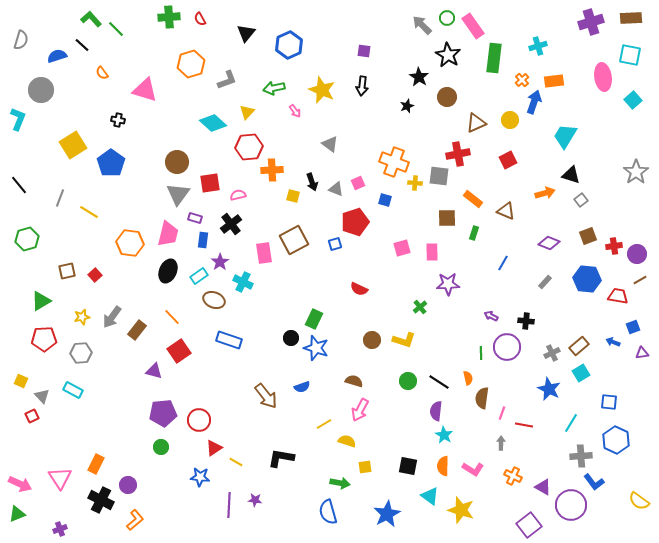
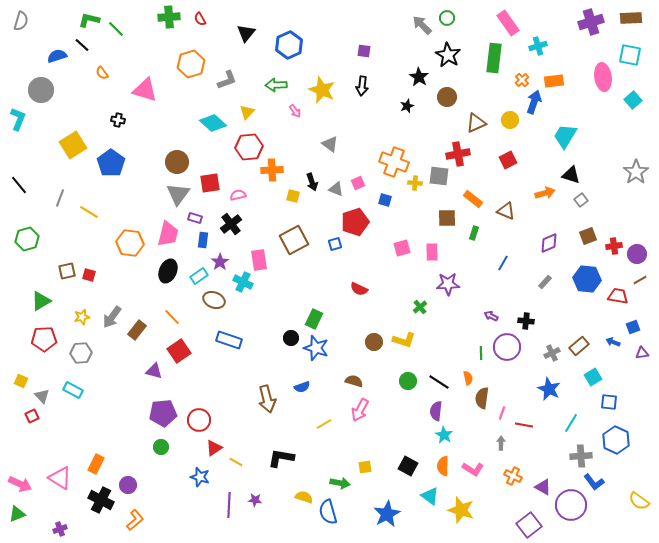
green L-shape at (91, 19): moved 2 px left, 1 px down; rotated 35 degrees counterclockwise
pink rectangle at (473, 26): moved 35 px right, 3 px up
gray semicircle at (21, 40): moved 19 px up
green arrow at (274, 88): moved 2 px right, 3 px up; rotated 10 degrees clockwise
purple diamond at (549, 243): rotated 45 degrees counterclockwise
pink rectangle at (264, 253): moved 5 px left, 7 px down
red square at (95, 275): moved 6 px left; rotated 32 degrees counterclockwise
brown circle at (372, 340): moved 2 px right, 2 px down
cyan square at (581, 373): moved 12 px right, 4 px down
brown arrow at (266, 396): moved 1 px right, 3 px down; rotated 24 degrees clockwise
yellow semicircle at (347, 441): moved 43 px left, 56 px down
black square at (408, 466): rotated 18 degrees clockwise
blue star at (200, 477): rotated 12 degrees clockwise
pink triangle at (60, 478): rotated 25 degrees counterclockwise
